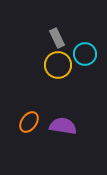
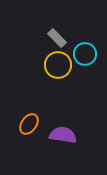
gray rectangle: rotated 18 degrees counterclockwise
orange ellipse: moved 2 px down
purple semicircle: moved 9 px down
